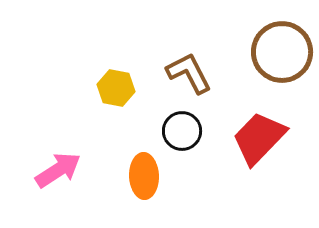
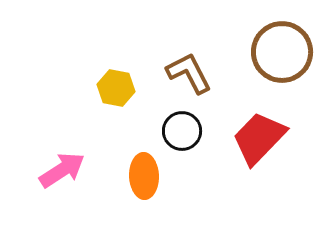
pink arrow: moved 4 px right
